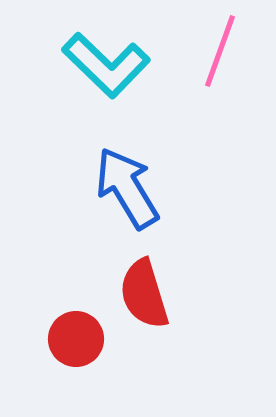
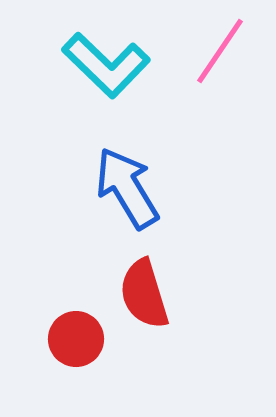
pink line: rotated 14 degrees clockwise
